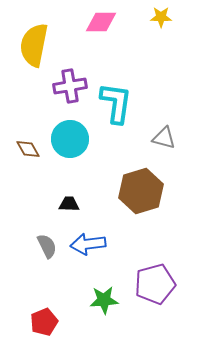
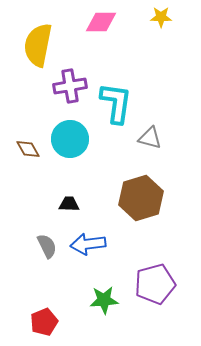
yellow semicircle: moved 4 px right
gray triangle: moved 14 px left
brown hexagon: moved 7 px down
